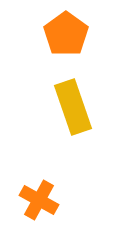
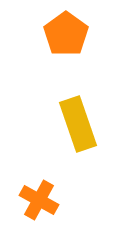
yellow rectangle: moved 5 px right, 17 px down
